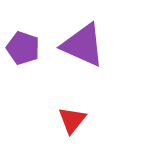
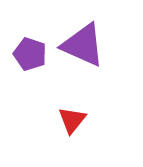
purple pentagon: moved 7 px right, 6 px down
